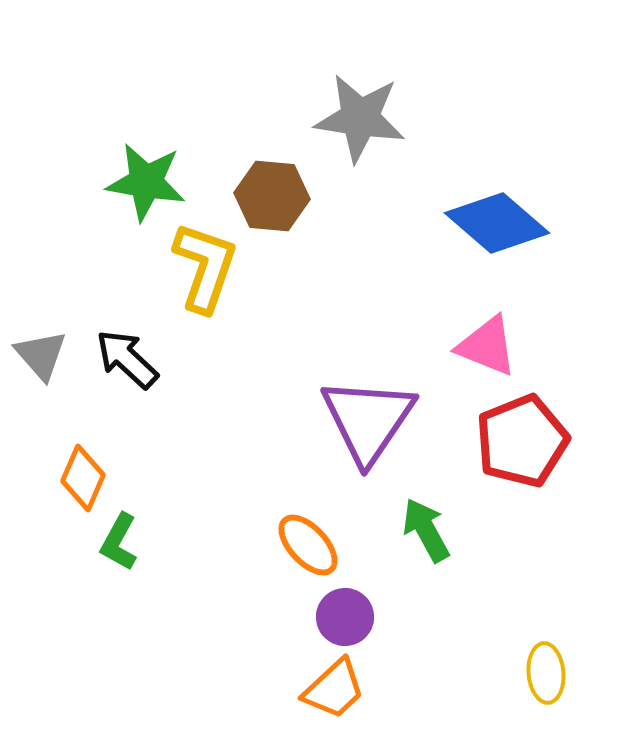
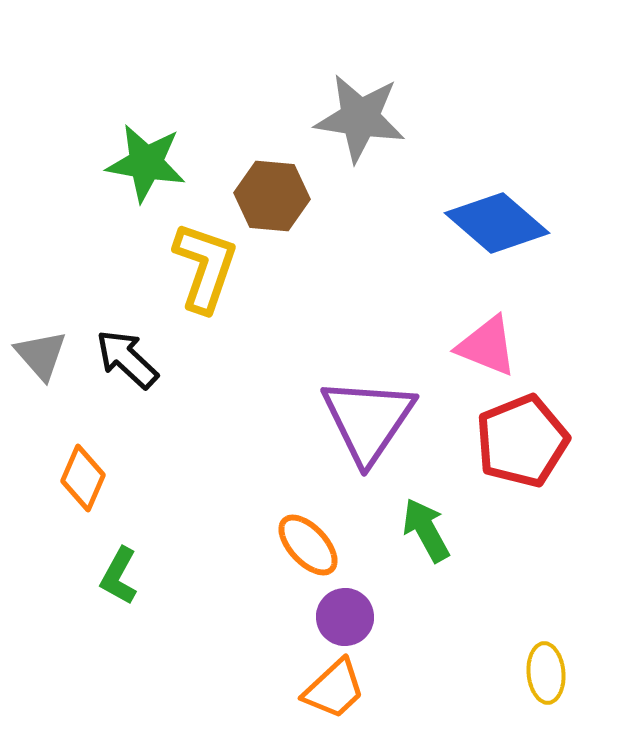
green star: moved 19 px up
green L-shape: moved 34 px down
